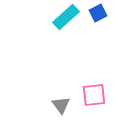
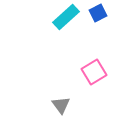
pink square: moved 23 px up; rotated 25 degrees counterclockwise
